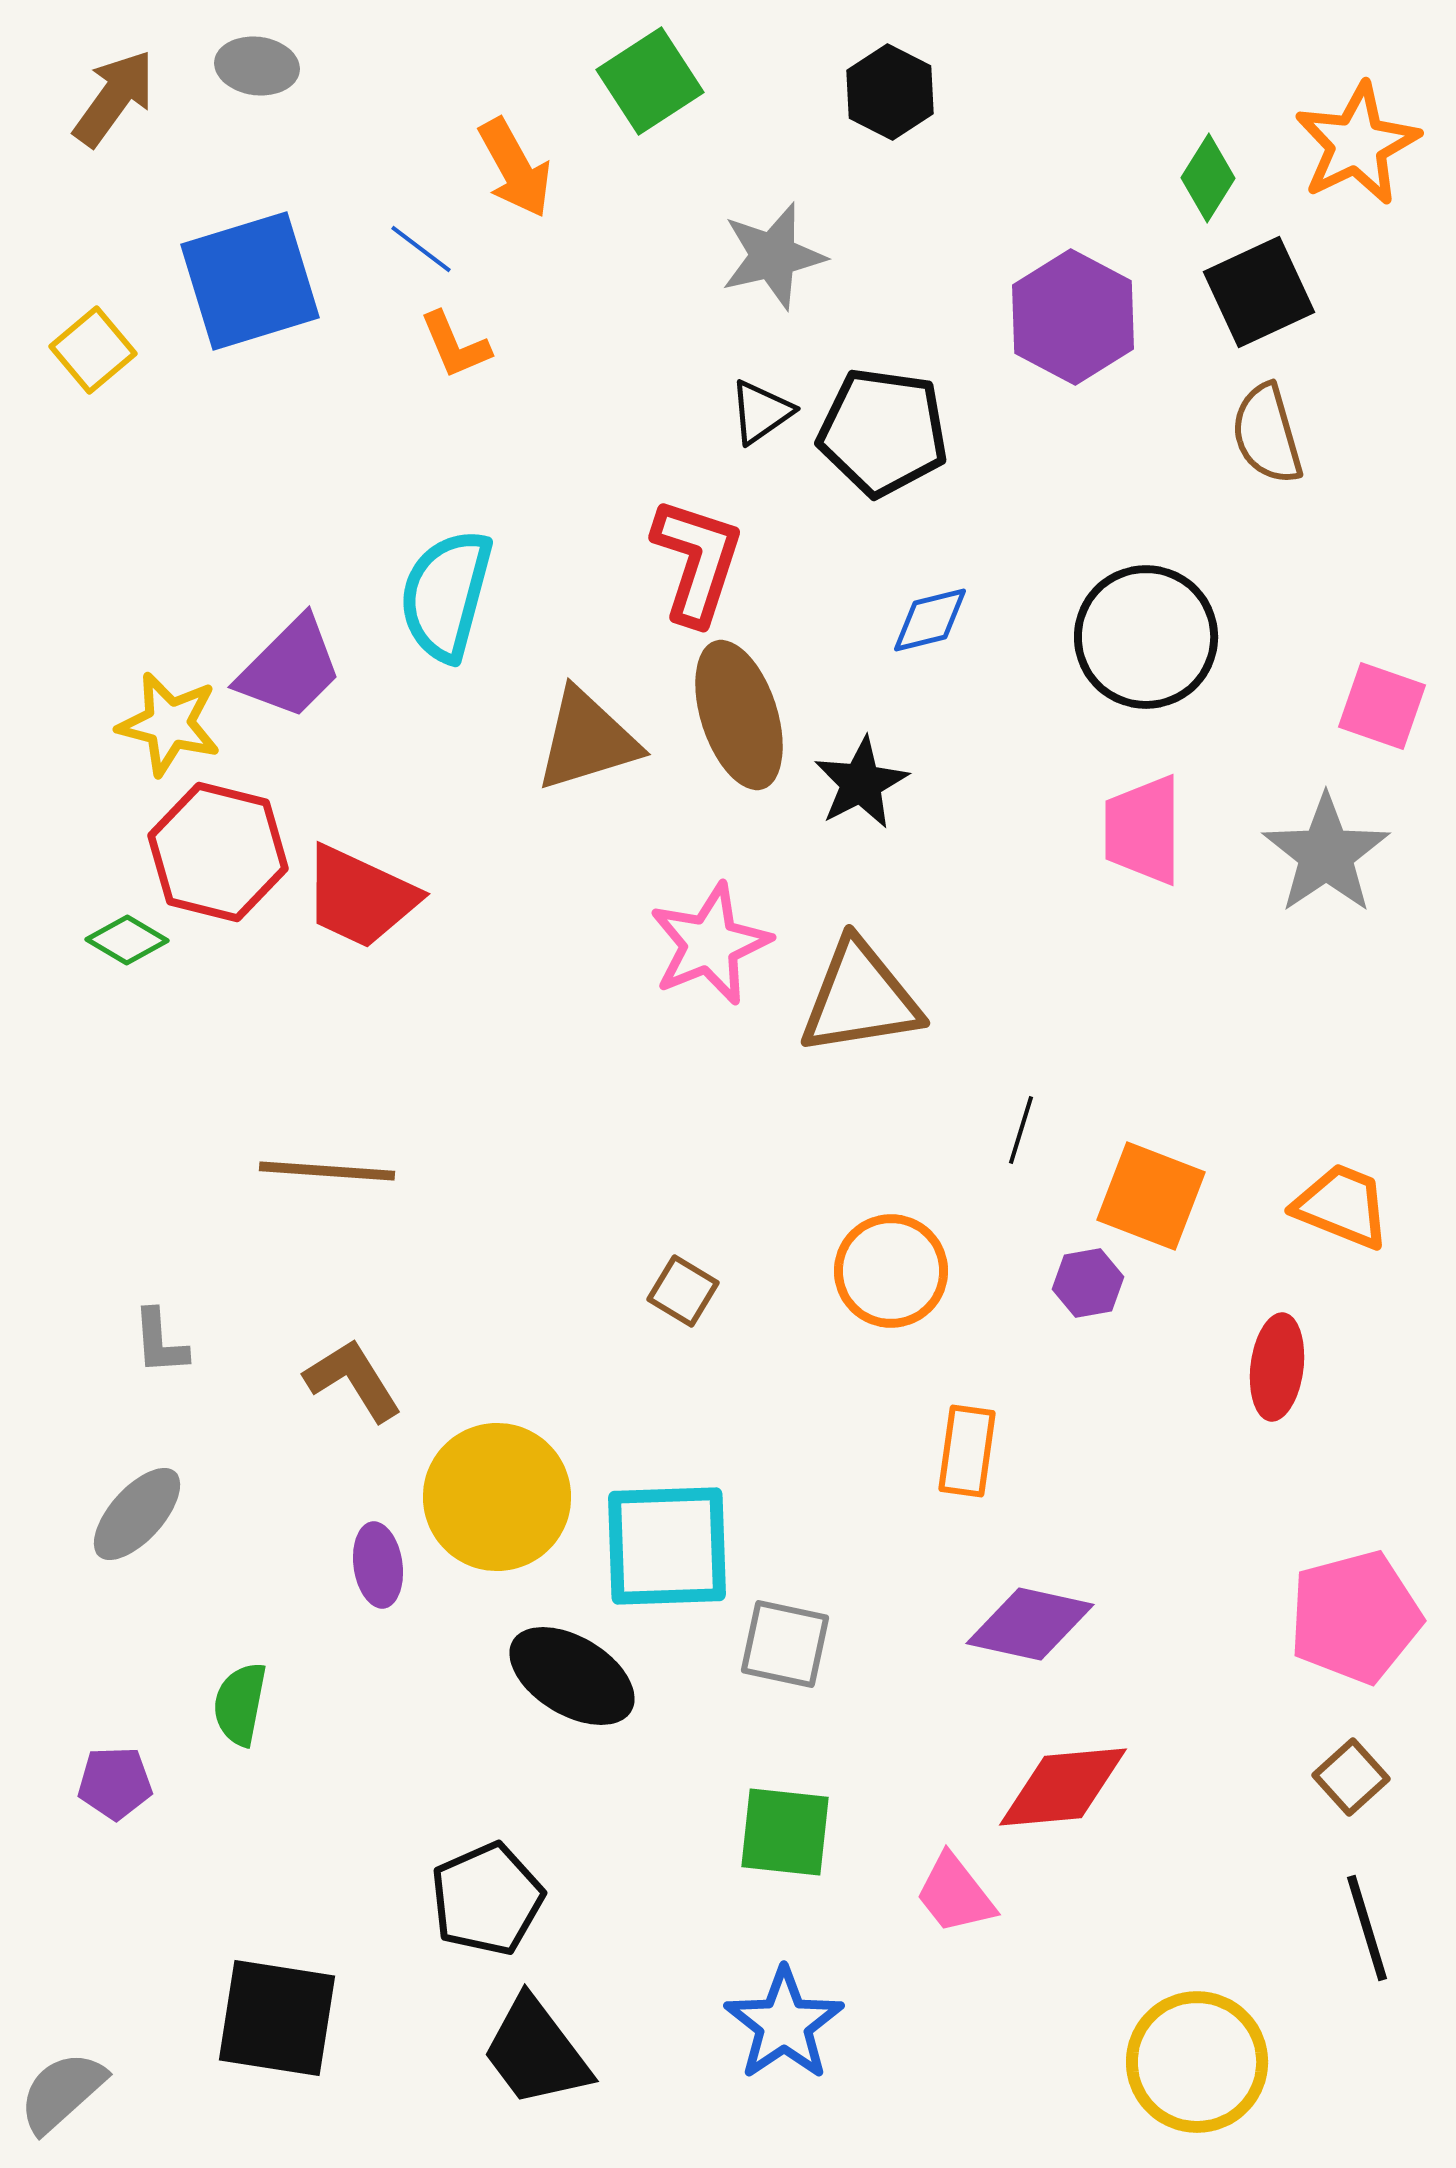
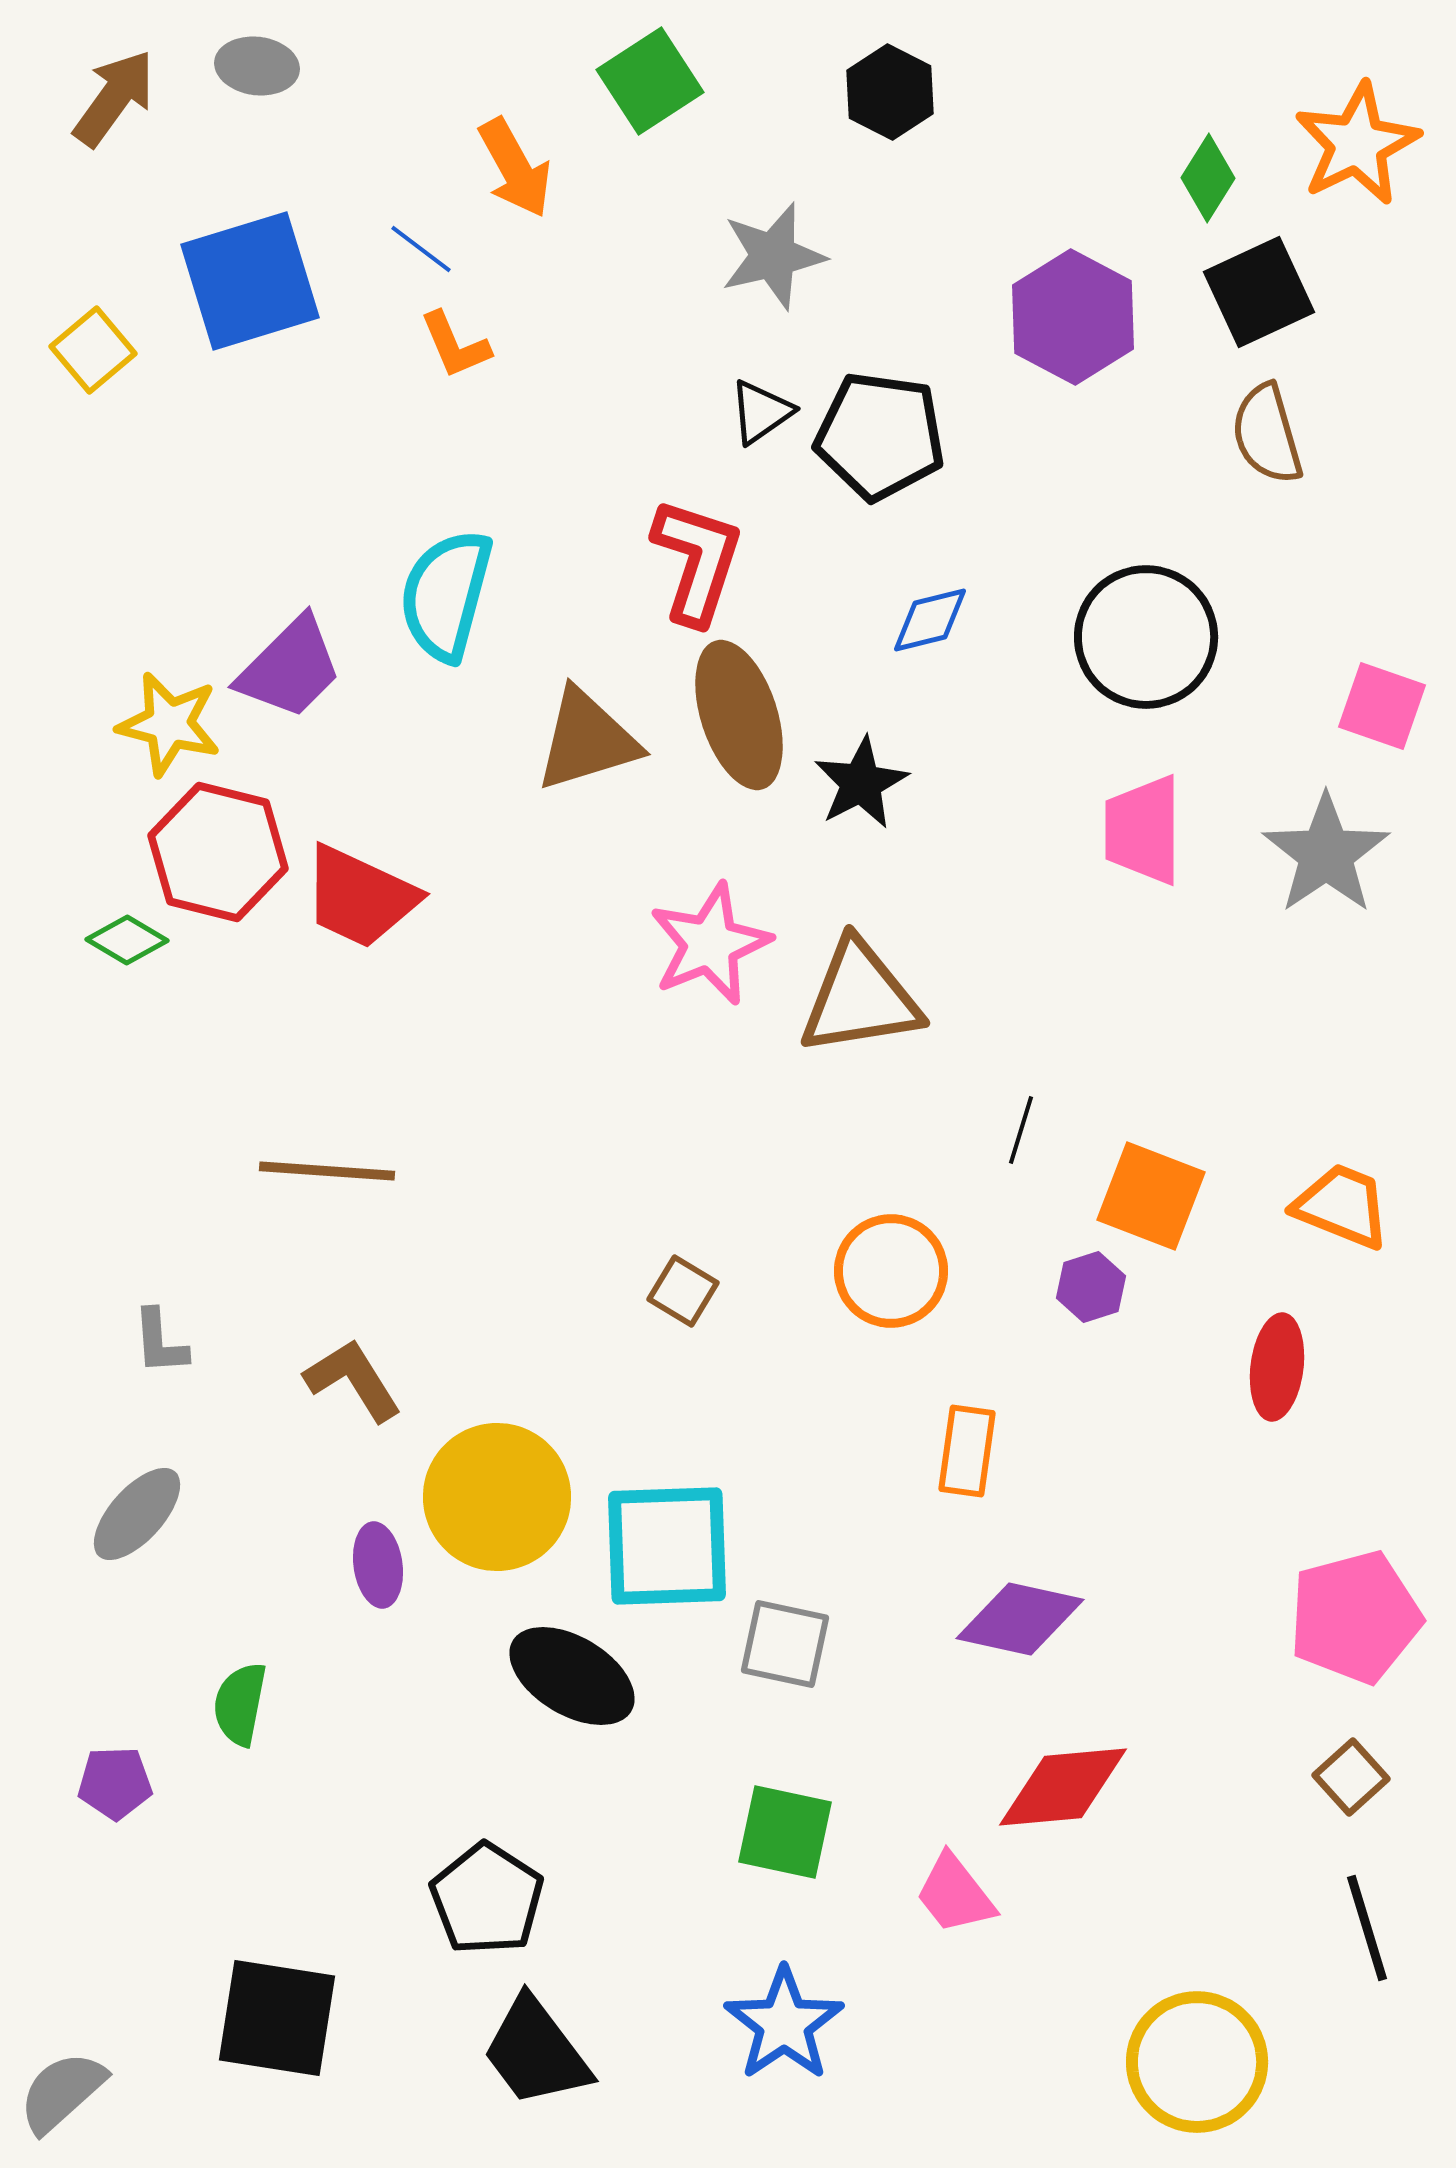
black pentagon at (883, 432): moved 3 px left, 4 px down
purple hexagon at (1088, 1283): moved 3 px right, 4 px down; rotated 8 degrees counterclockwise
purple diamond at (1030, 1624): moved 10 px left, 5 px up
green square at (785, 1832): rotated 6 degrees clockwise
black pentagon at (487, 1899): rotated 15 degrees counterclockwise
